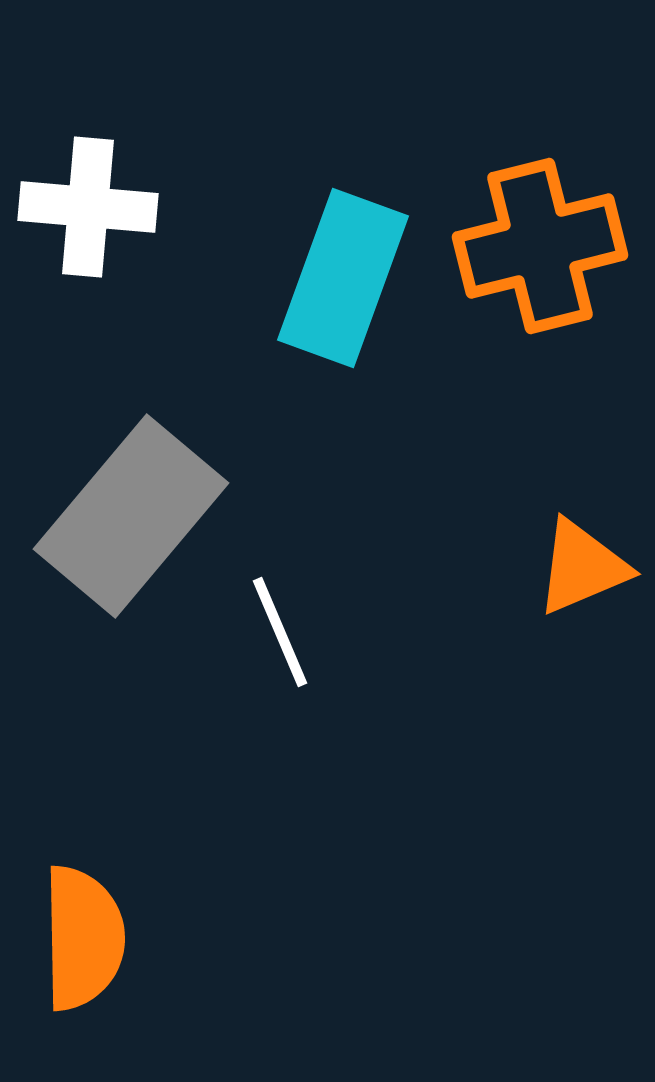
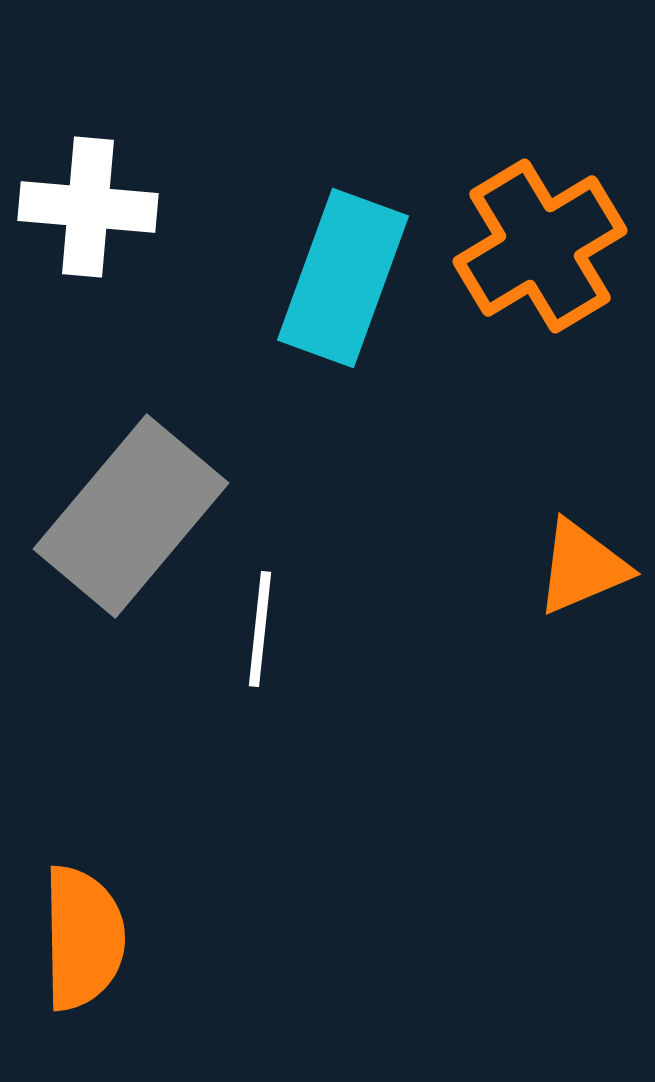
orange cross: rotated 17 degrees counterclockwise
white line: moved 20 px left, 3 px up; rotated 29 degrees clockwise
